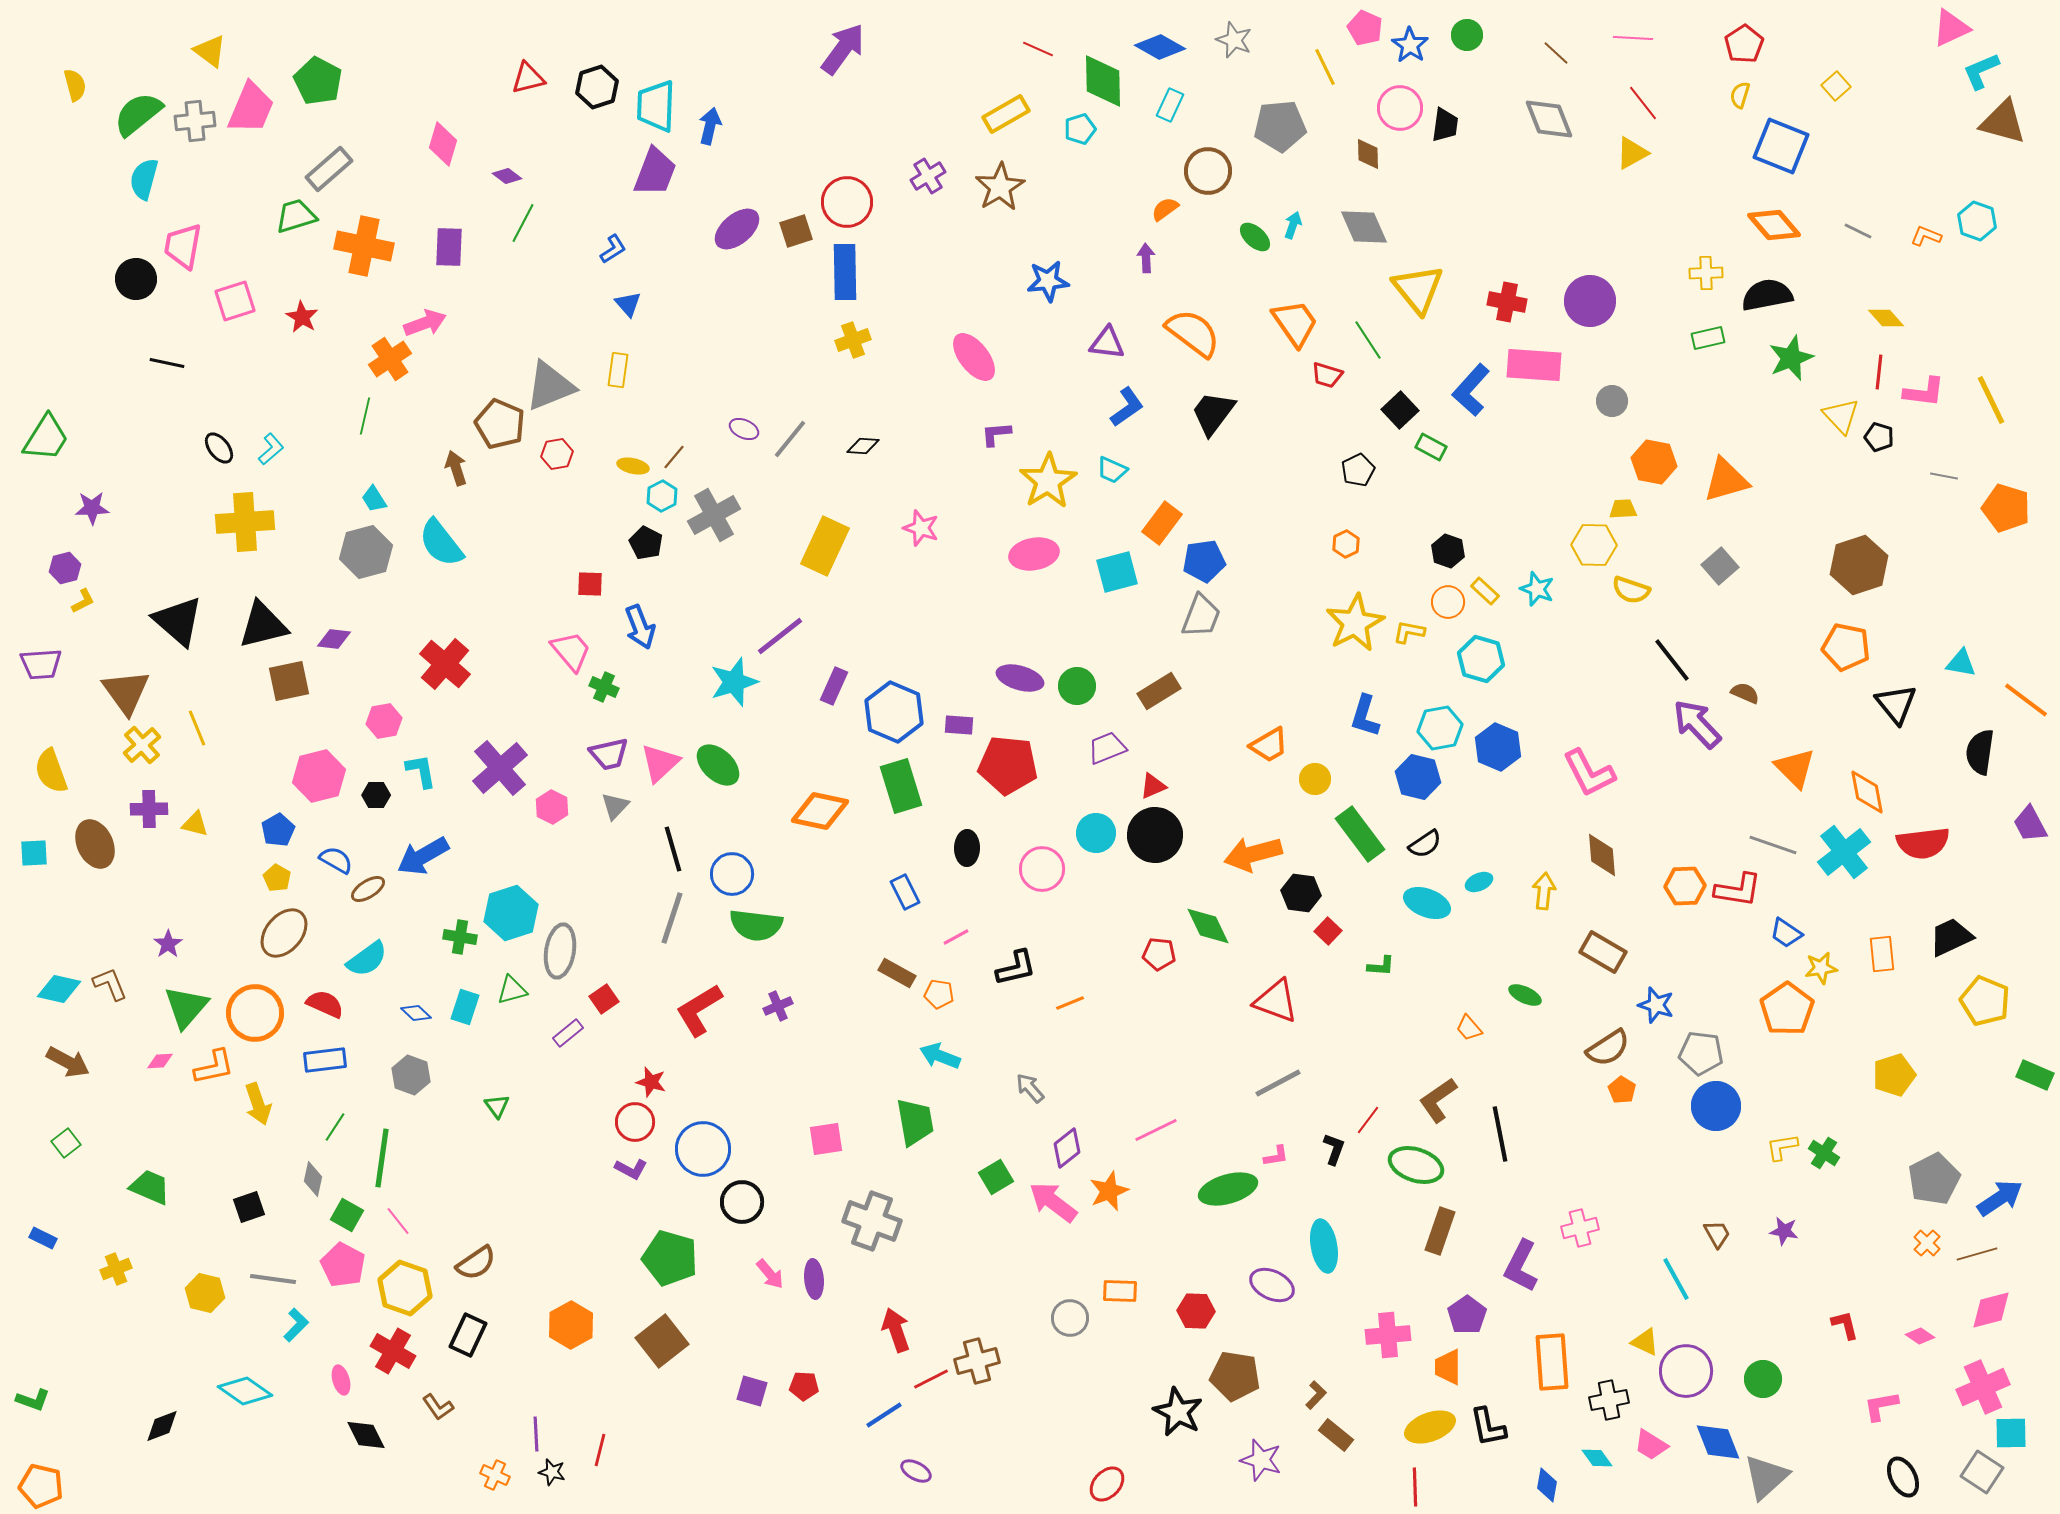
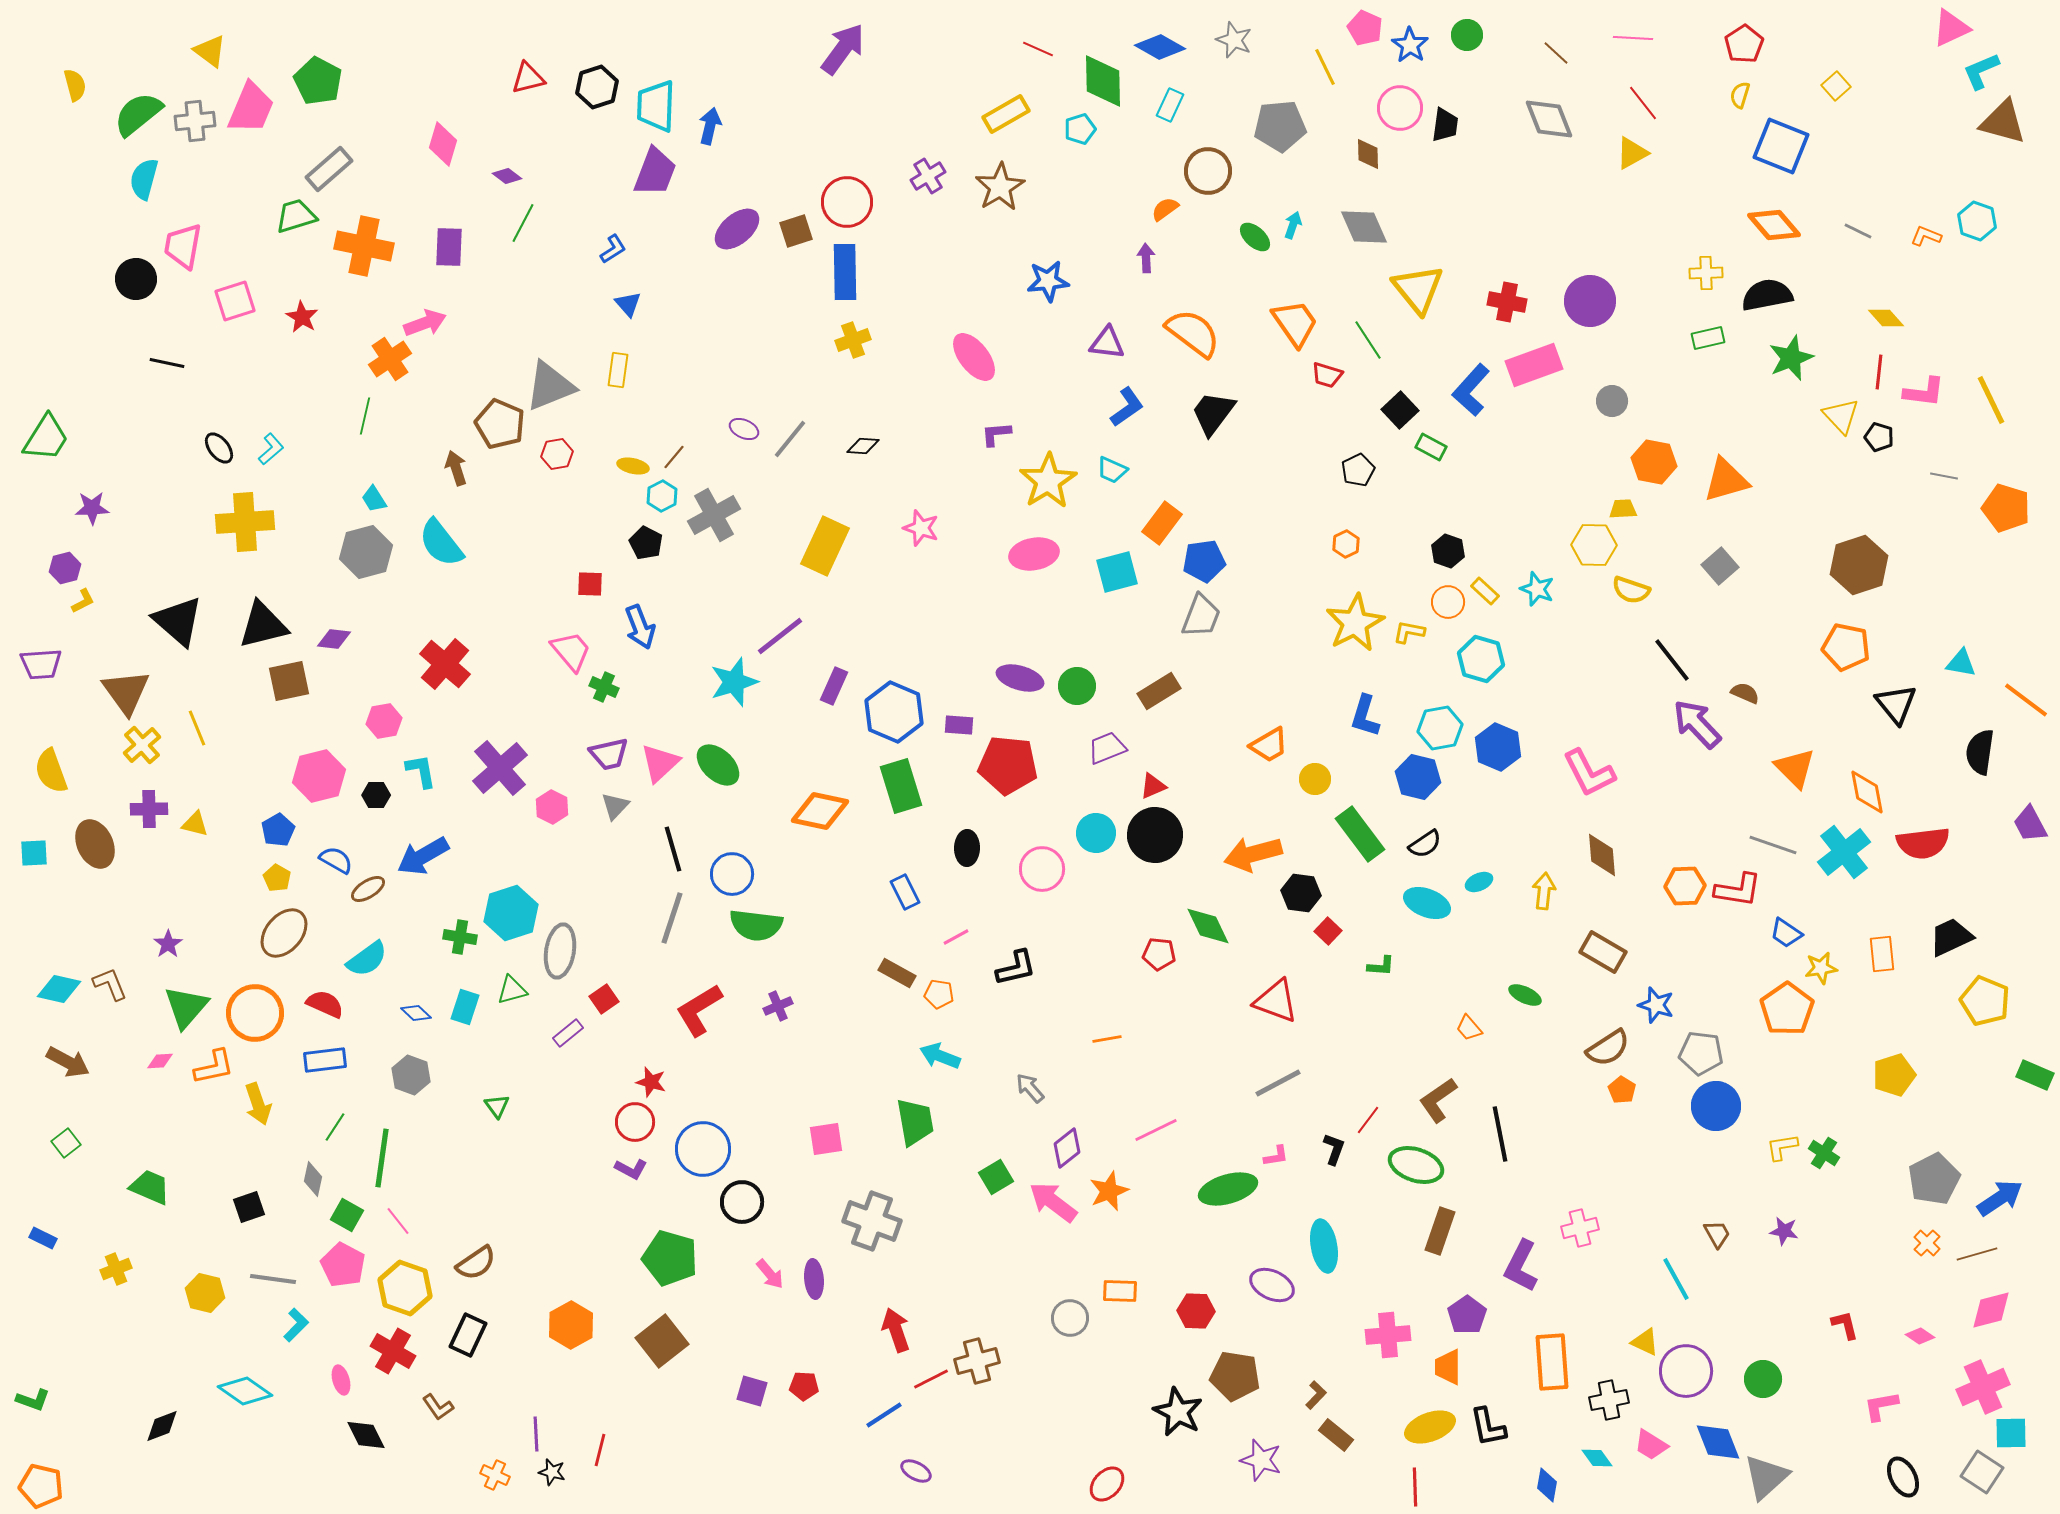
pink rectangle at (1534, 365): rotated 24 degrees counterclockwise
orange line at (1070, 1003): moved 37 px right, 36 px down; rotated 12 degrees clockwise
